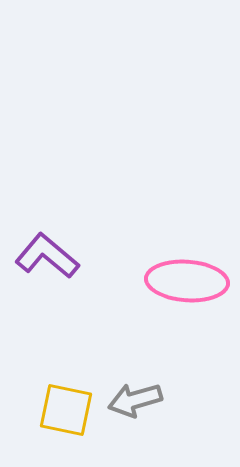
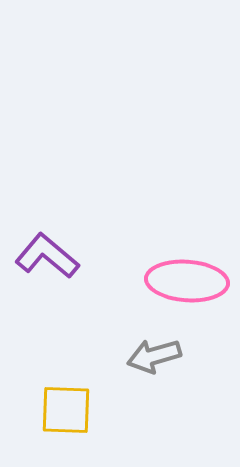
gray arrow: moved 19 px right, 44 px up
yellow square: rotated 10 degrees counterclockwise
